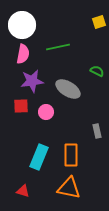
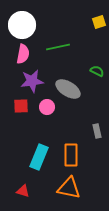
pink circle: moved 1 px right, 5 px up
